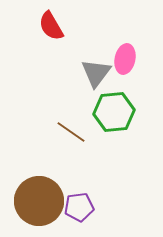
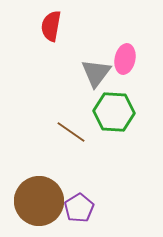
red semicircle: rotated 40 degrees clockwise
green hexagon: rotated 9 degrees clockwise
purple pentagon: moved 1 px down; rotated 24 degrees counterclockwise
